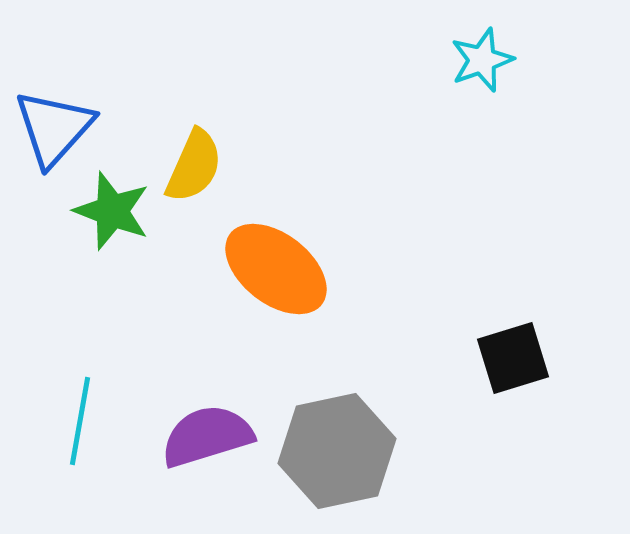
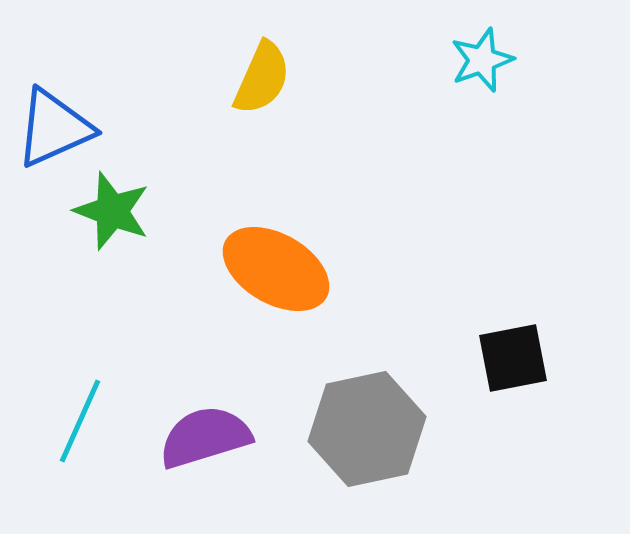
blue triangle: rotated 24 degrees clockwise
yellow semicircle: moved 68 px right, 88 px up
orange ellipse: rotated 8 degrees counterclockwise
black square: rotated 6 degrees clockwise
cyan line: rotated 14 degrees clockwise
purple semicircle: moved 2 px left, 1 px down
gray hexagon: moved 30 px right, 22 px up
